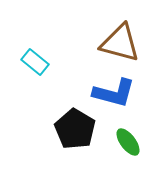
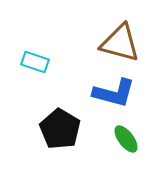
cyan rectangle: rotated 20 degrees counterclockwise
black pentagon: moved 15 px left
green ellipse: moved 2 px left, 3 px up
